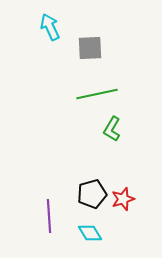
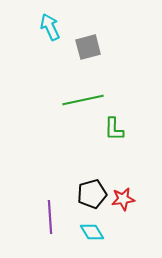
gray square: moved 2 px left, 1 px up; rotated 12 degrees counterclockwise
green line: moved 14 px left, 6 px down
green L-shape: moved 2 px right; rotated 30 degrees counterclockwise
red star: rotated 10 degrees clockwise
purple line: moved 1 px right, 1 px down
cyan diamond: moved 2 px right, 1 px up
